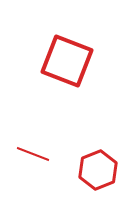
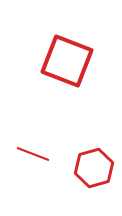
red hexagon: moved 4 px left, 2 px up; rotated 6 degrees clockwise
